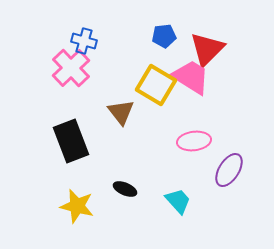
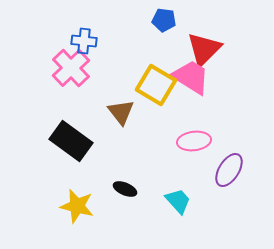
blue pentagon: moved 16 px up; rotated 15 degrees clockwise
blue cross: rotated 10 degrees counterclockwise
red triangle: moved 3 px left
black rectangle: rotated 33 degrees counterclockwise
